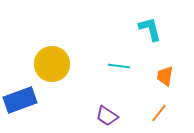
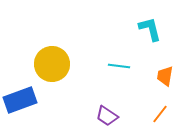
orange line: moved 1 px right, 1 px down
